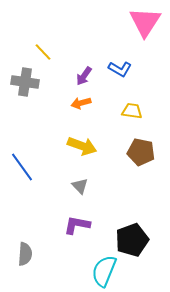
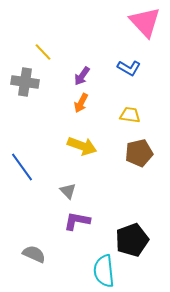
pink triangle: rotated 16 degrees counterclockwise
blue L-shape: moved 9 px right, 1 px up
purple arrow: moved 2 px left
orange arrow: rotated 48 degrees counterclockwise
yellow trapezoid: moved 2 px left, 4 px down
brown pentagon: moved 2 px left, 1 px down; rotated 24 degrees counterclockwise
gray triangle: moved 12 px left, 5 px down
purple L-shape: moved 4 px up
gray semicircle: moved 9 px right; rotated 70 degrees counterclockwise
cyan semicircle: rotated 28 degrees counterclockwise
